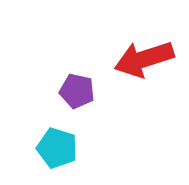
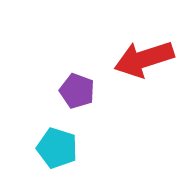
purple pentagon: rotated 8 degrees clockwise
